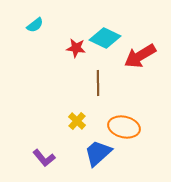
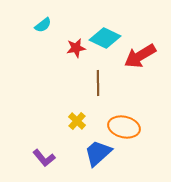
cyan semicircle: moved 8 px right
red star: rotated 18 degrees counterclockwise
